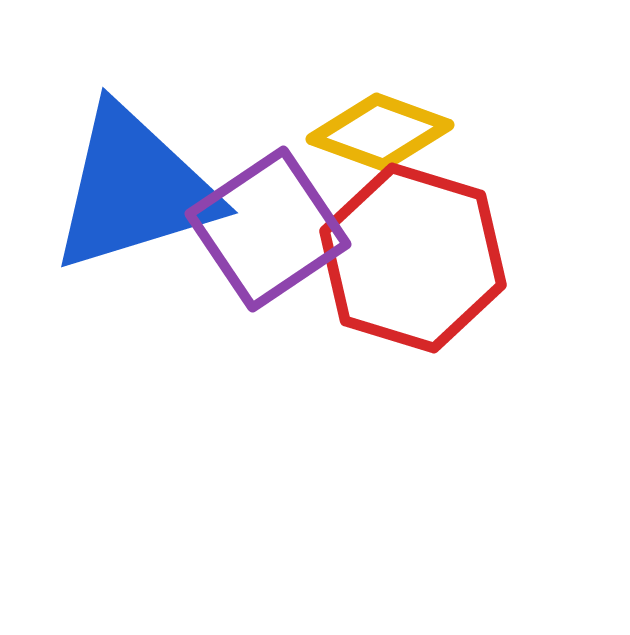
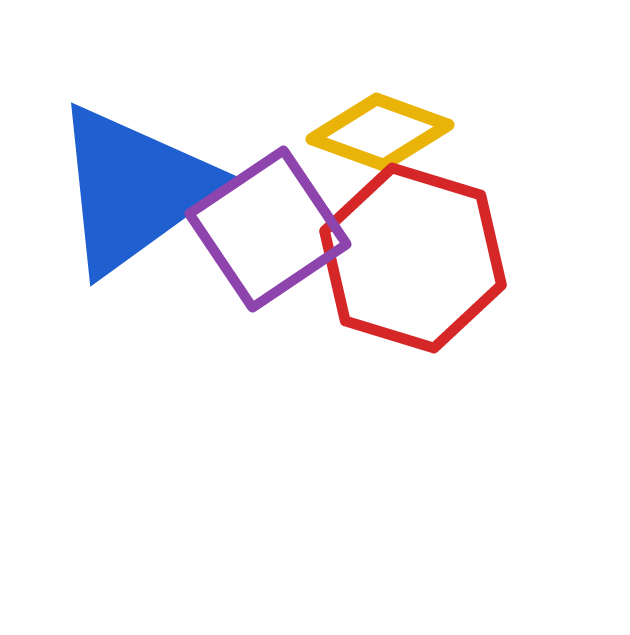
blue triangle: rotated 19 degrees counterclockwise
